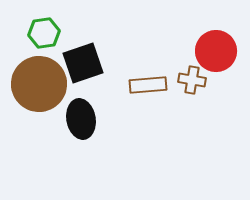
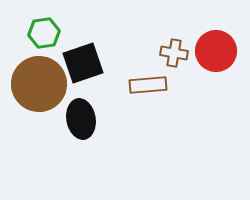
brown cross: moved 18 px left, 27 px up
